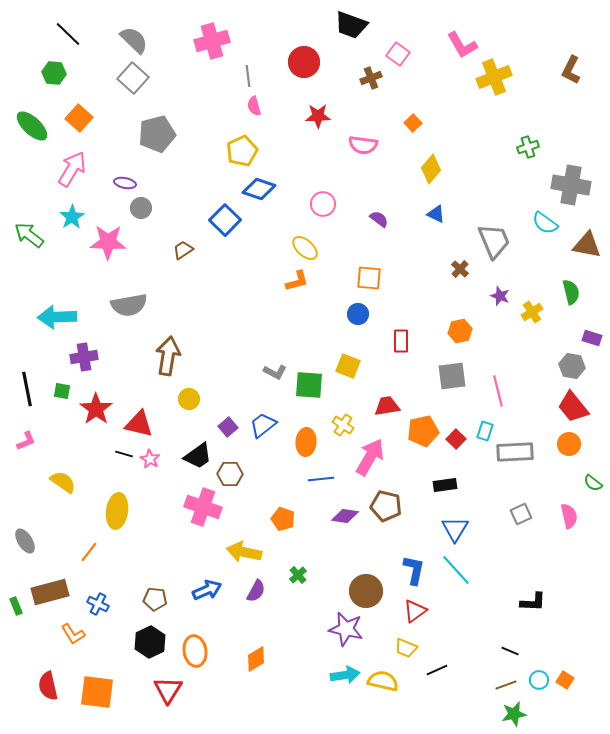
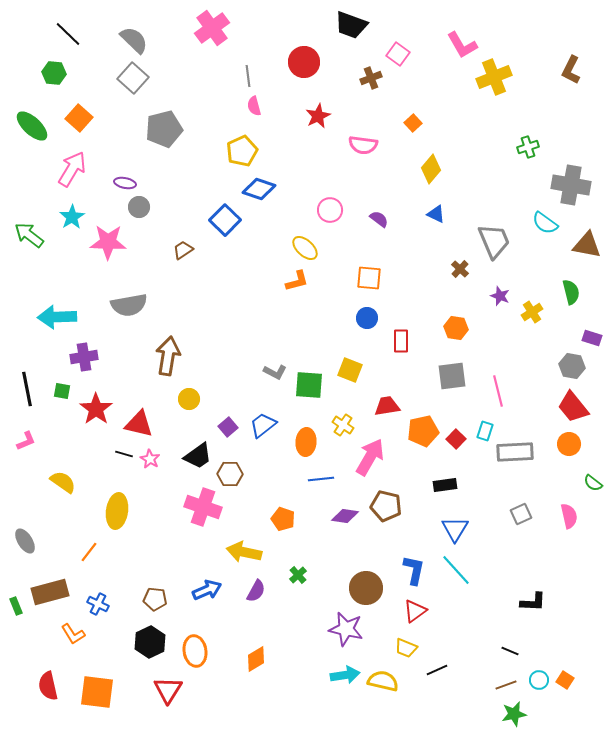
pink cross at (212, 41): moved 13 px up; rotated 20 degrees counterclockwise
red star at (318, 116): rotated 25 degrees counterclockwise
gray pentagon at (157, 134): moved 7 px right, 5 px up
pink circle at (323, 204): moved 7 px right, 6 px down
gray circle at (141, 208): moved 2 px left, 1 px up
blue circle at (358, 314): moved 9 px right, 4 px down
orange hexagon at (460, 331): moved 4 px left, 3 px up; rotated 20 degrees clockwise
yellow square at (348, 366): moved 2 px right, 4 px down
brown circle at (366, 591): moved 3 px up
